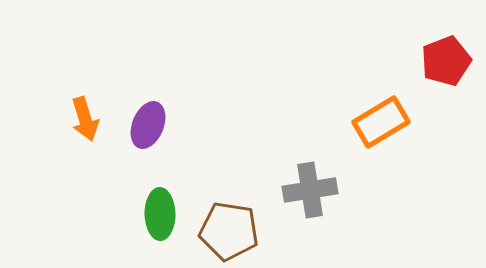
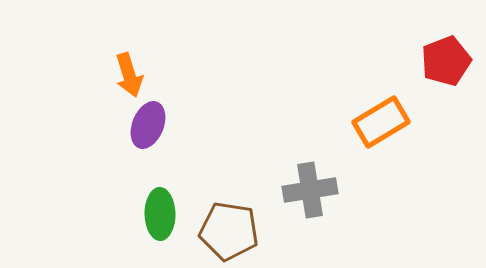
orange arrow: moved 44 px right, 44 px up
